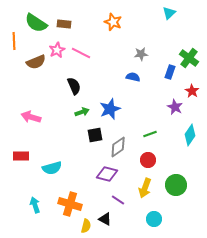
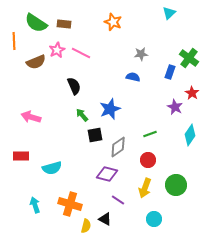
red star: moved 2 px down
green arrow: moved 3 px down; rotated 112 degrees counterclockwise
